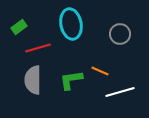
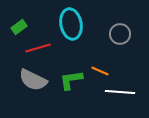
gray semicircle: rotated 64 degrees counterclockwise
white line: rotated 20 degrees clockwise
